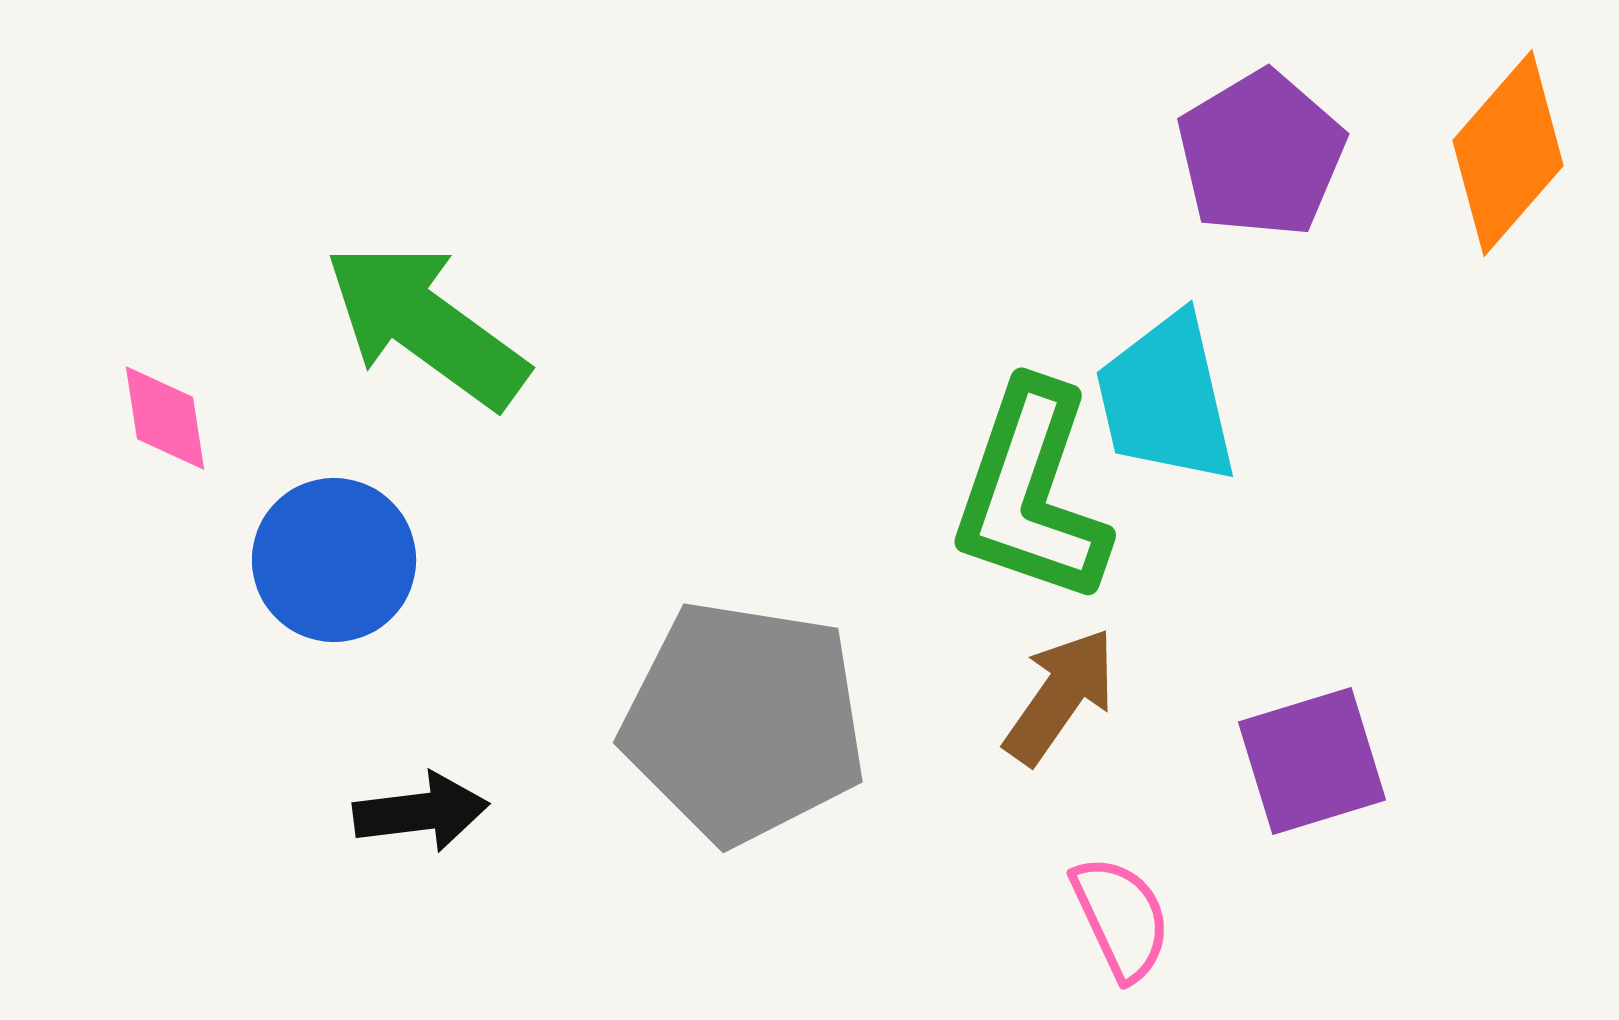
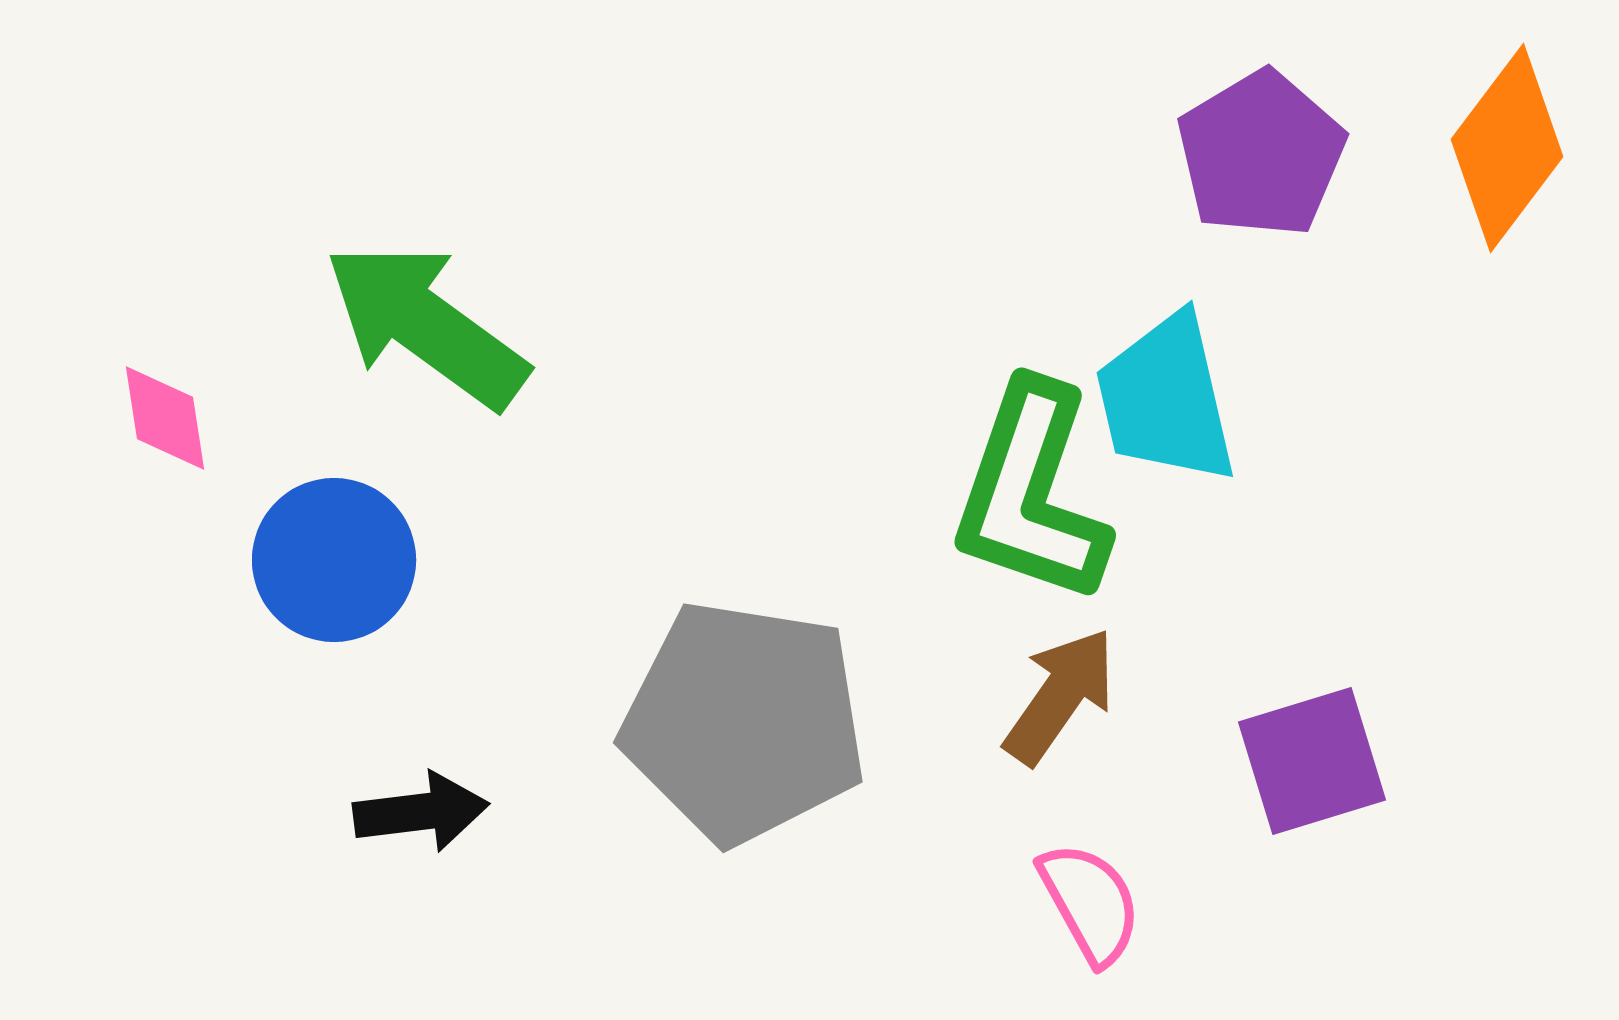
orange diamond: moved 1 px left, 5 px up; rotated 4 degrees counterclockwise
pink semicircle: moved 31 px left, 15 px up; rotated 4 degrees counterclockwise
